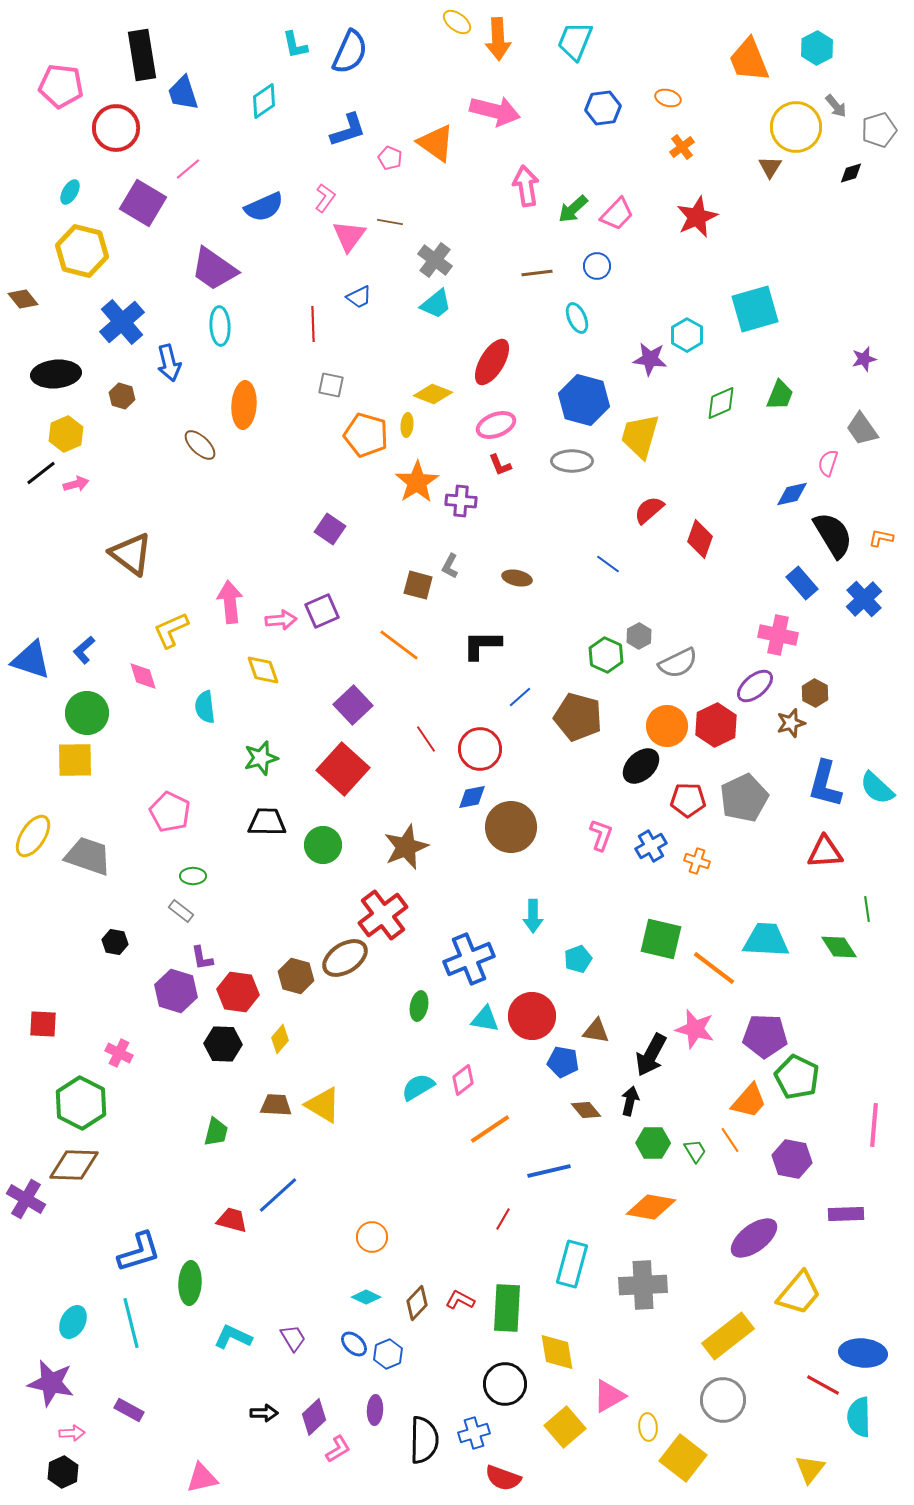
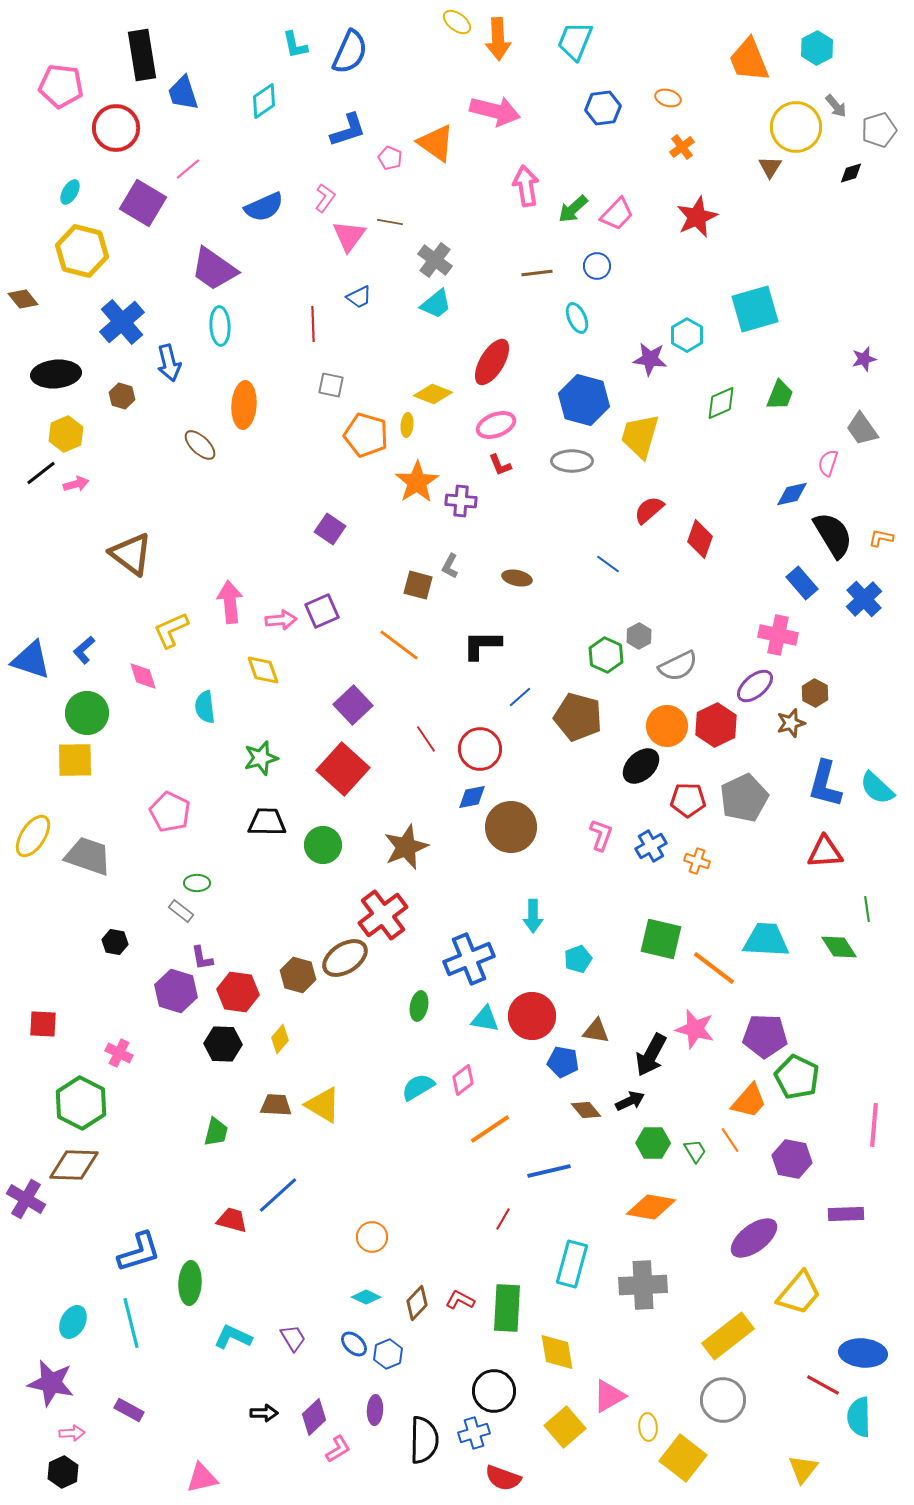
gray semicircle at (678, 663): moved 3 px down
green ellipse at (193, 876): moved 4 px right, 7 px down
brown hexagon at (296, 976): moved 2 px right, 1 px up
black arrow at (630, 1101): rotated 52 degrees clockwise
black circle at (505, 1384): moved 11 px left, 7 px down
yellow triangle at (810, 1469): moved 7 px left
